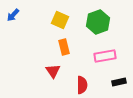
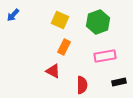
orange rectangle: rotated 42 degrees clockwise
red triangle: rotated 28 degrees counterclockwise
